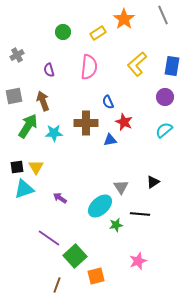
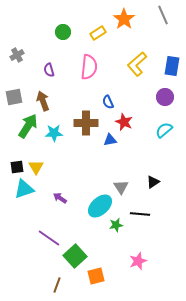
gray square: moved 1 px down
